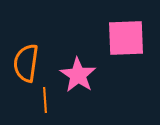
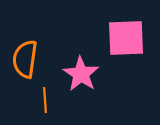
orange semicircle: moved 1 px left, 4 px up
pink star: moved 3 px right, 1 px up
